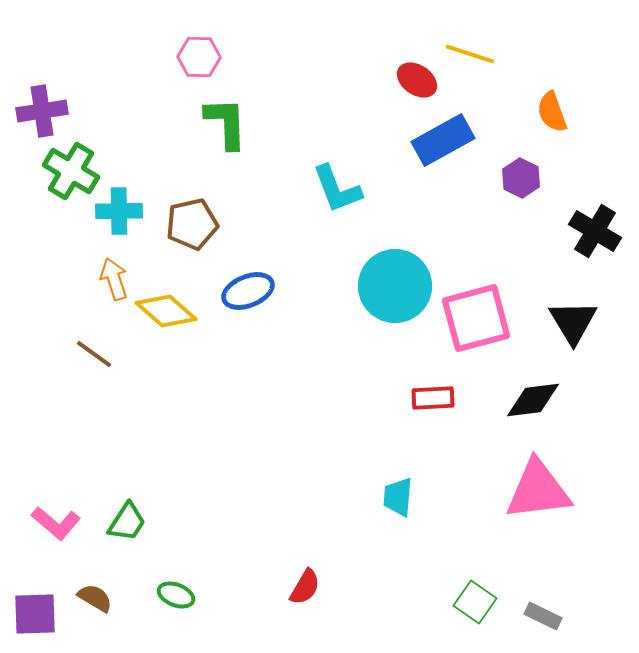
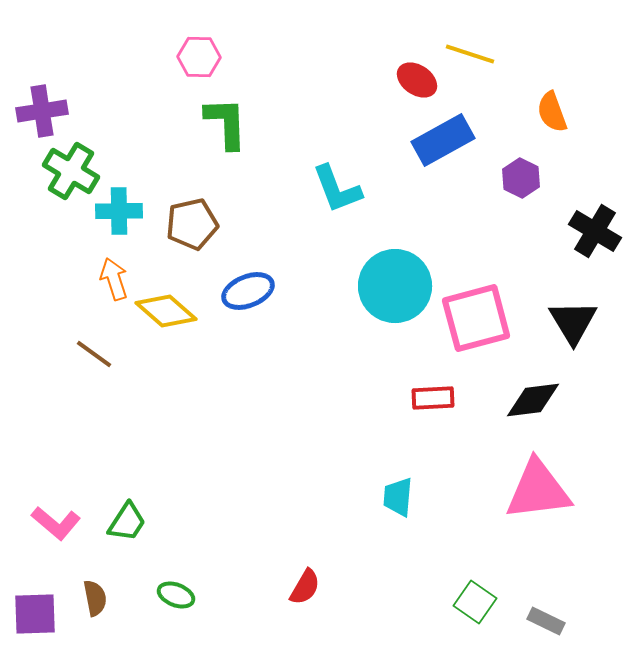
brown semicircle: rotated 48 degrees clockwise
gray rectangle: moved 3 px right, 5 px down
